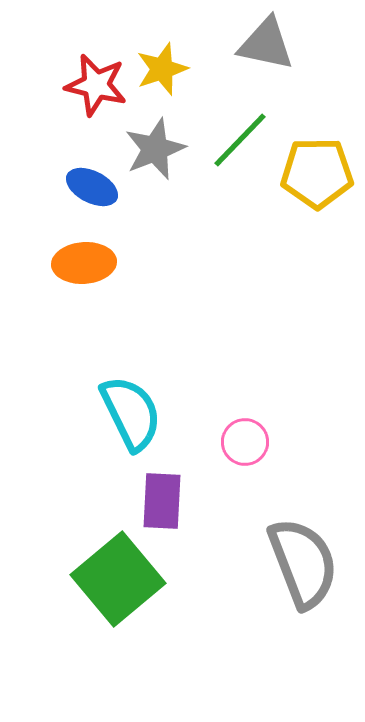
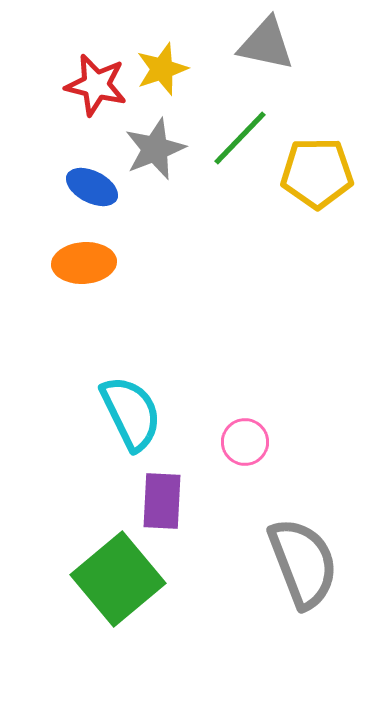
green line: moved 2 px up
